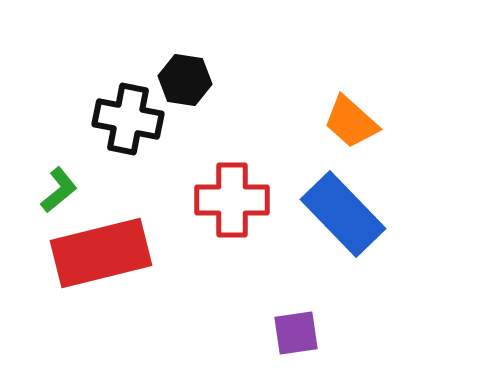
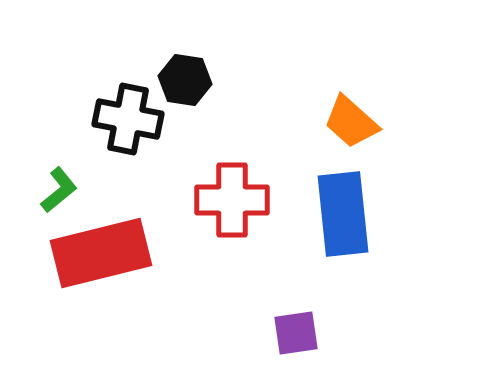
blue rectangle: rotated 38 degrees clockwise
